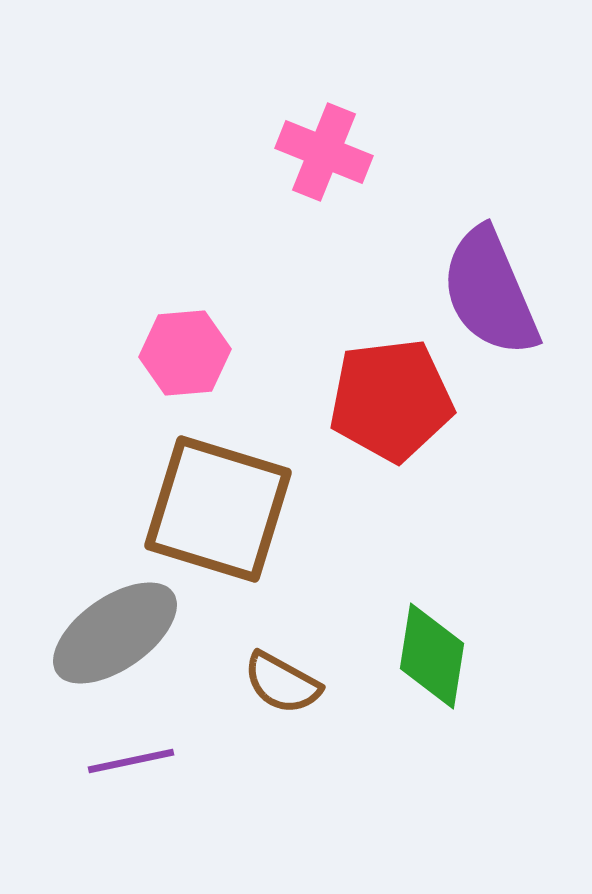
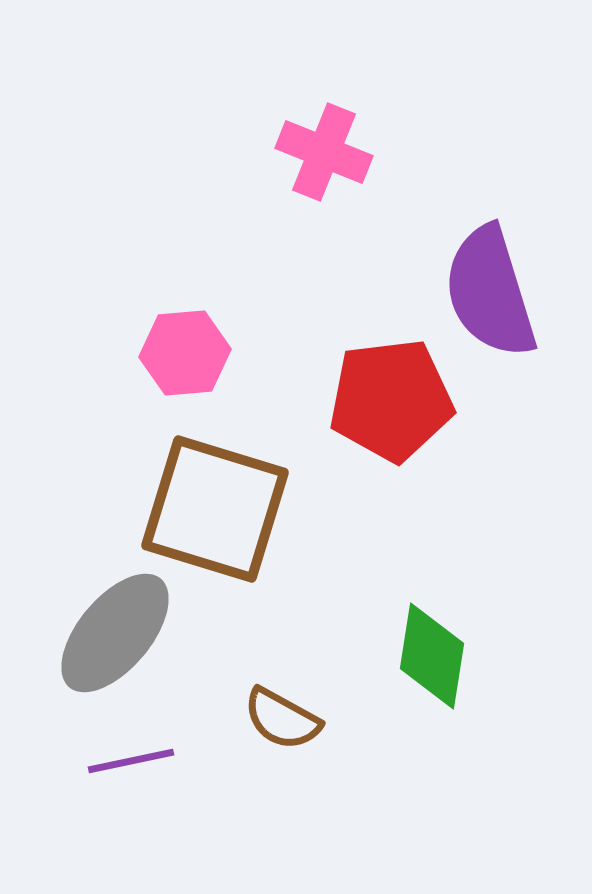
purple semicircle: rotated 6 degrees clockwise
brown square: moved 3 px left
gray ellipse: rotated 15 degrees counterclockwise
brown semicircle: moved 36 px down
